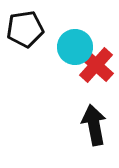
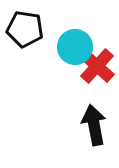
black pentagon: rotated 18 degrees clockwise
red cross: moved 1 px right, 1 px down
